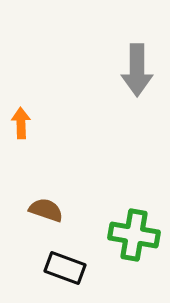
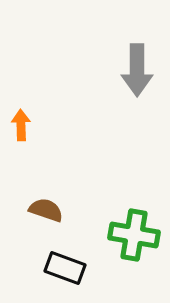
orange arrow: moved 2 px down
